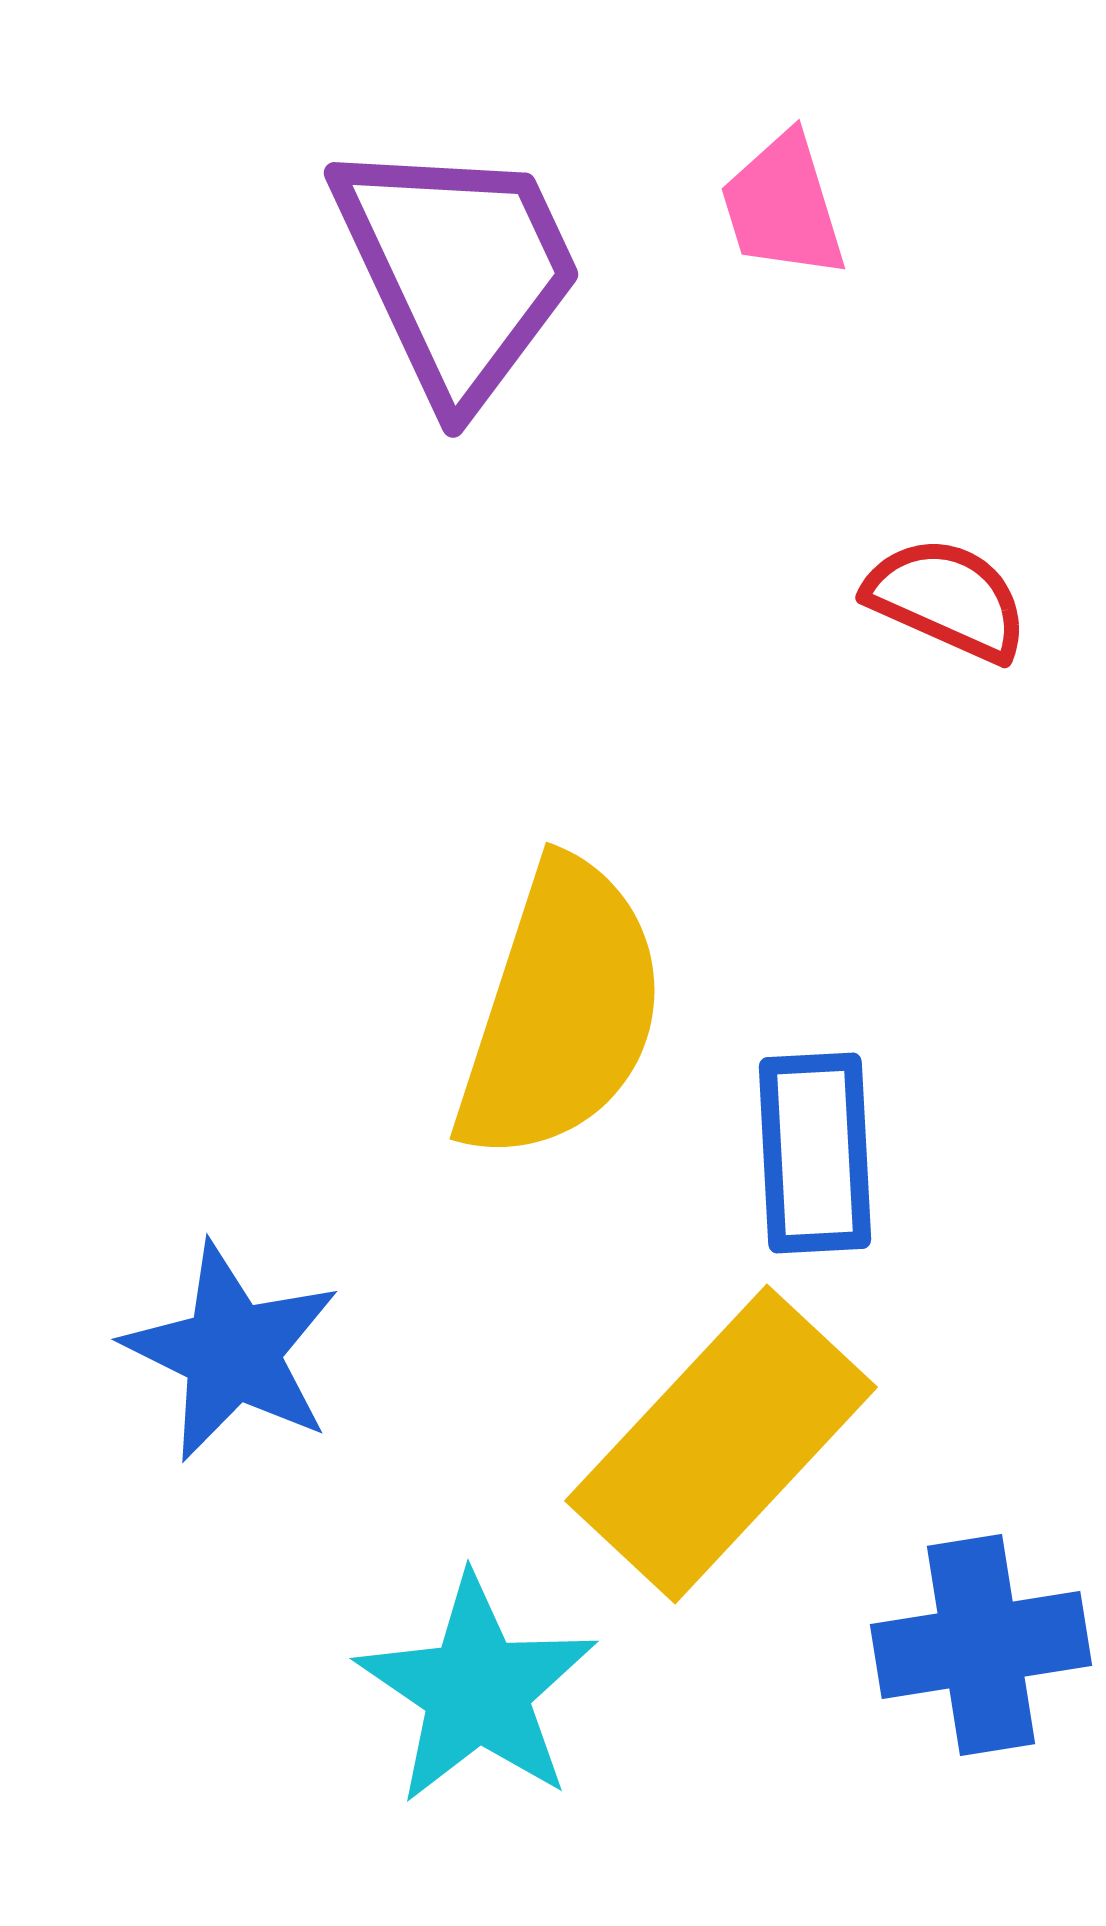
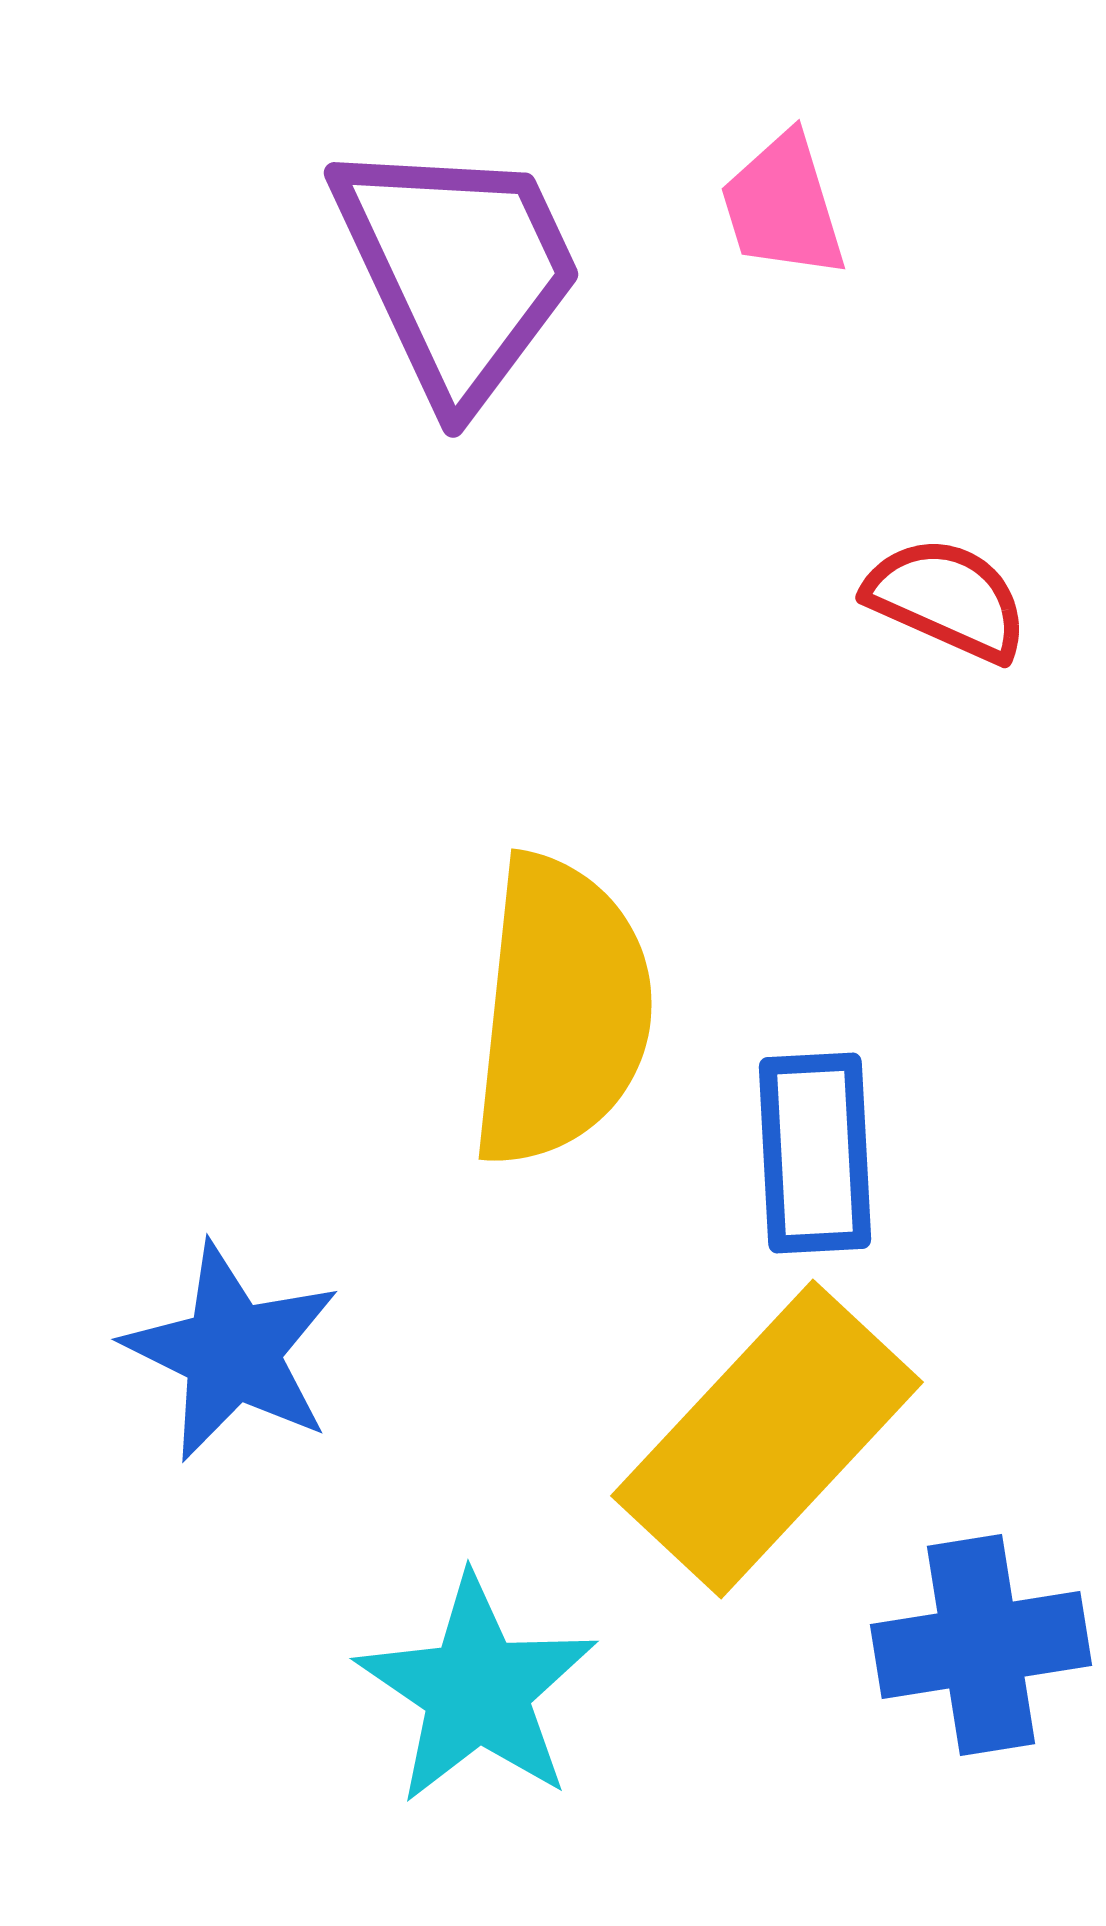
yellow semicircle: rotated 12 degrees counterclockwise
yellow rectangle: moved 46 px right, 5 px up
